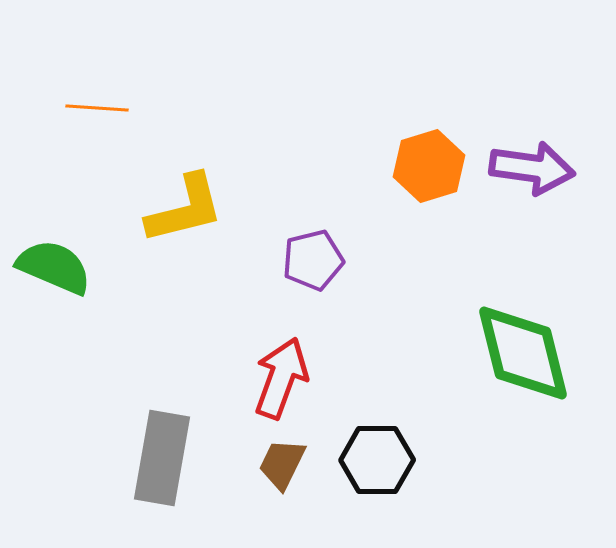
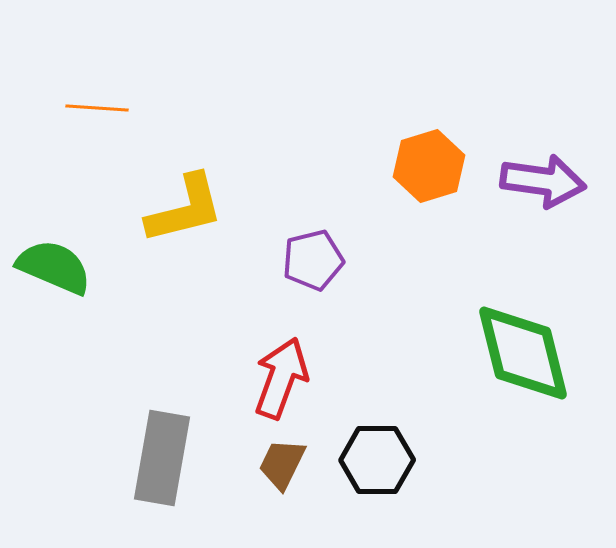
purple arrow: moved 11 px right, 13 px down
